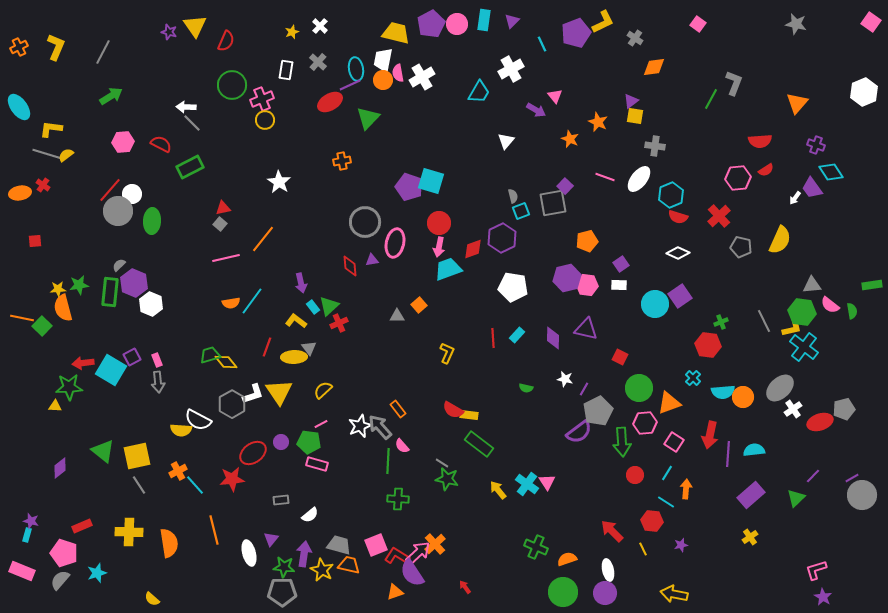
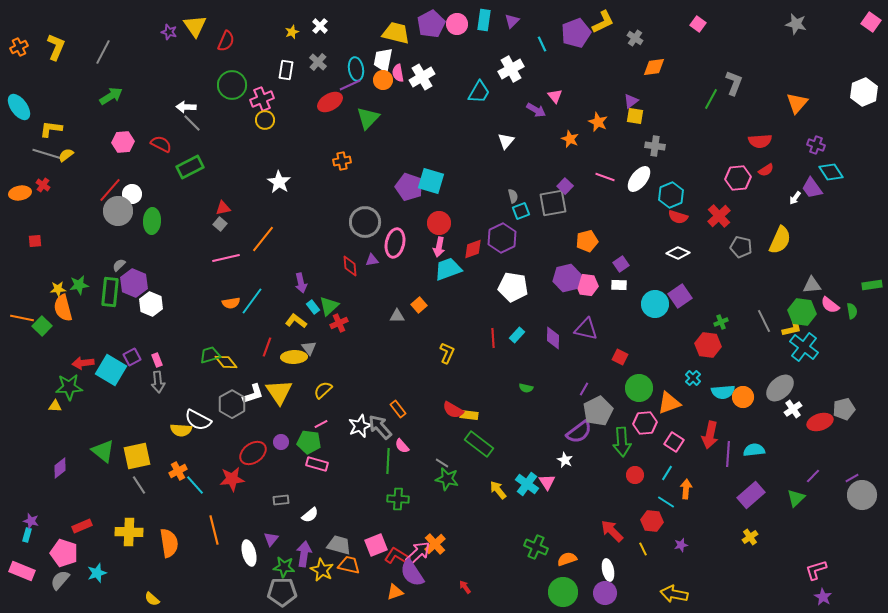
white star at (565, 379): moved 81 px down; rotated 14 degrees clockwise
